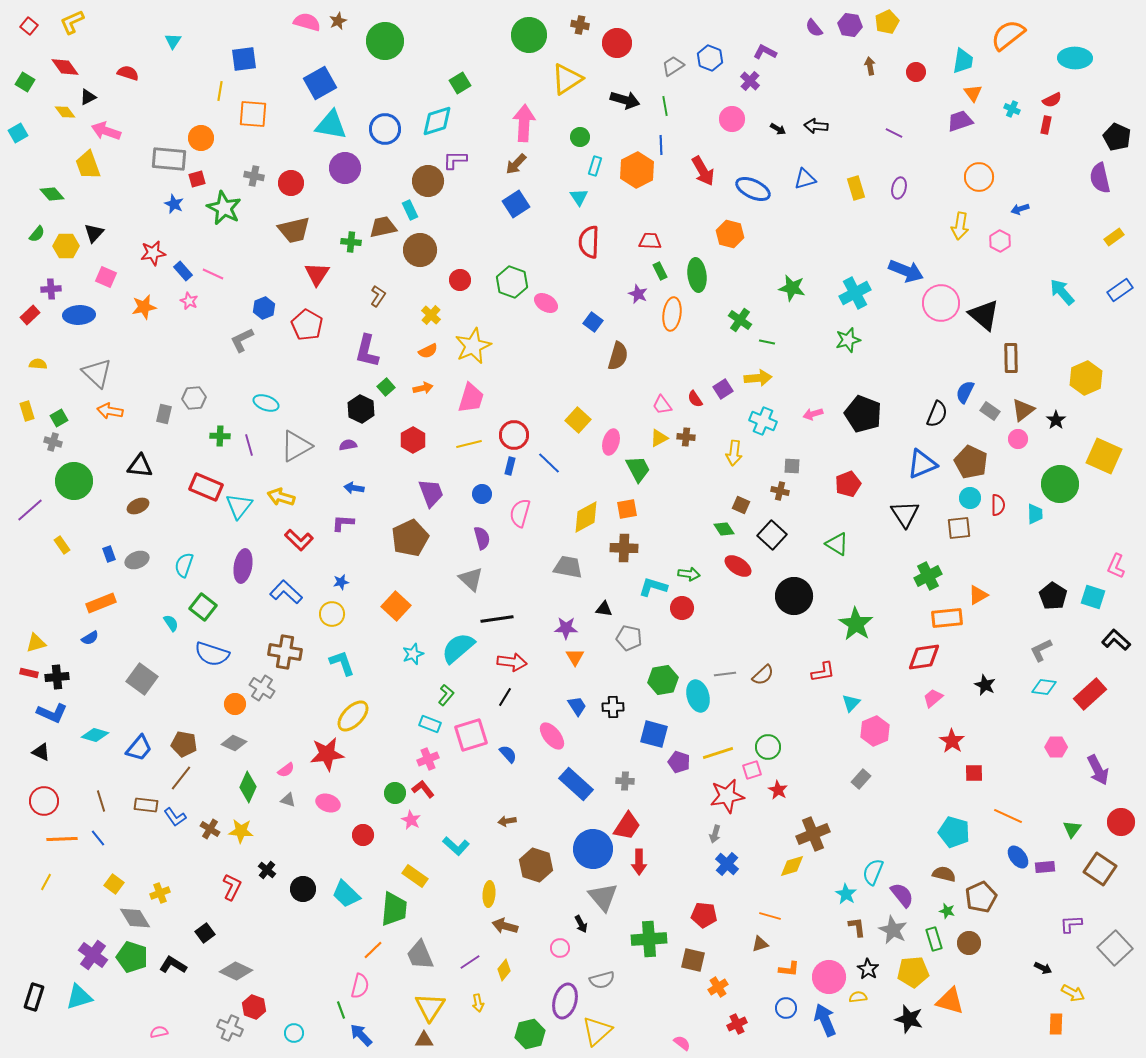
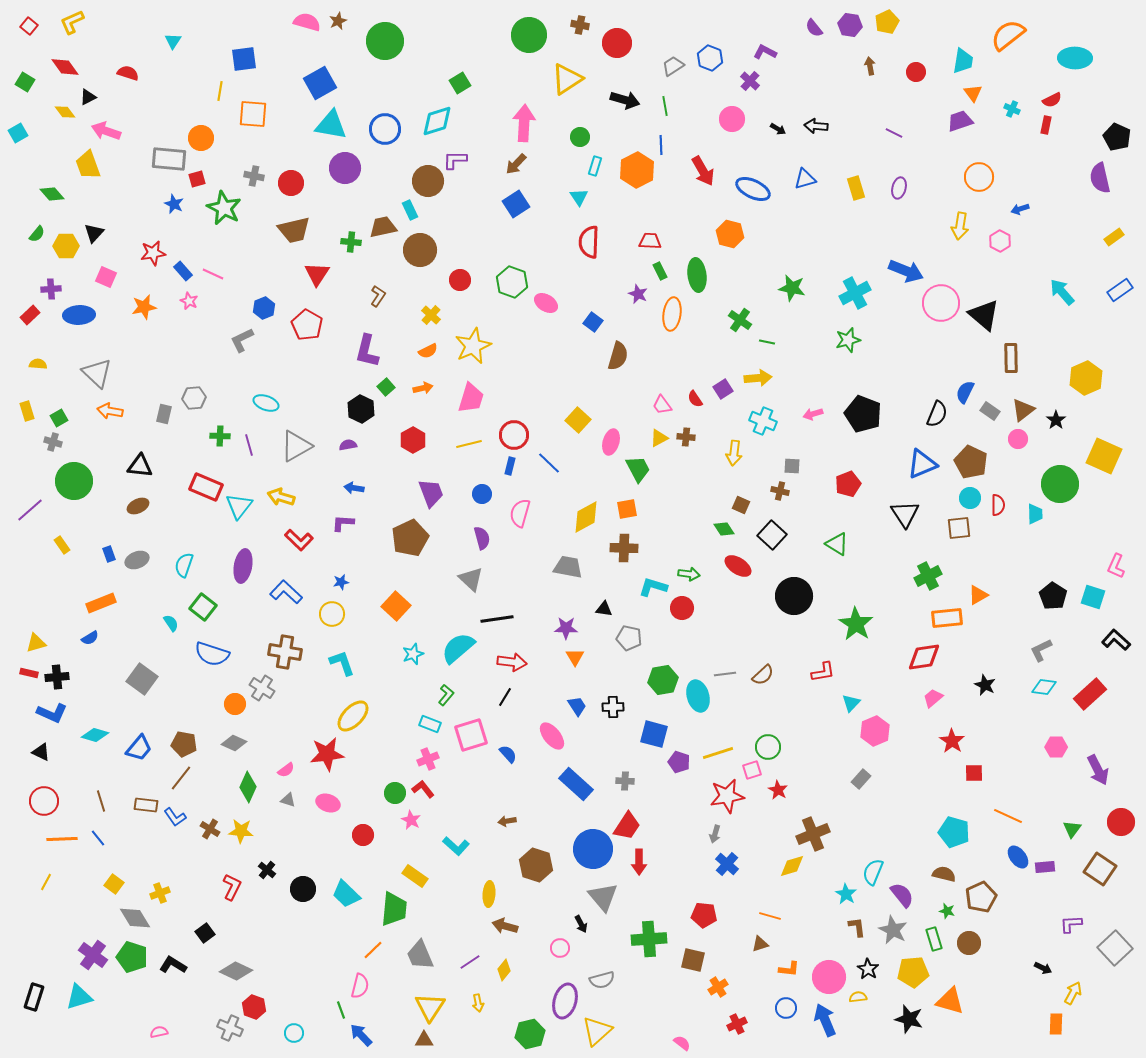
yellow arrow at (1073, 993): rotated 90 degrees counterclockwise
